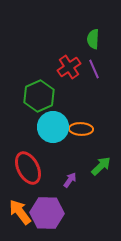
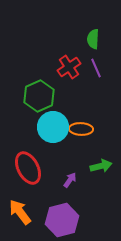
purple line: moved 2 px right, 1 px up
green arrow: rotated 30 degrees clockwise
purple hexagon: moved 15 px right, 7 px down; rotated 16 degrees counterclockwise
